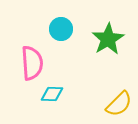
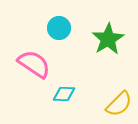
cyan circle: moved 2 px left, 1 px up
pink semicircle: moved 2 px right, 1 px down; rotated 52 degrees counterclockwise
cyan diamond: moved 12 px right
